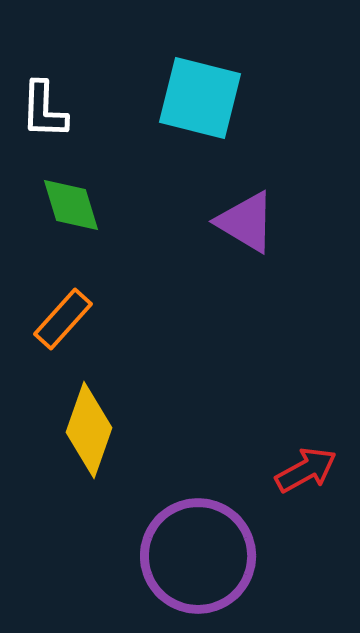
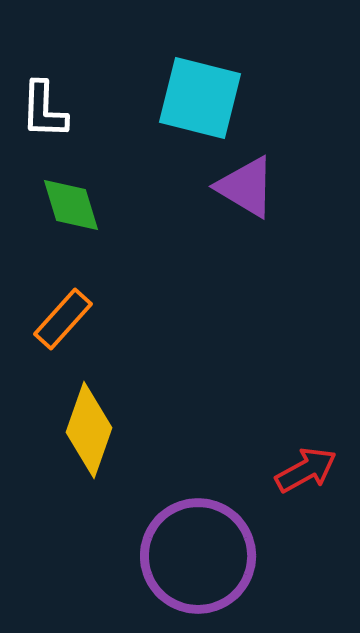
purple triangle: moved 35 px up
